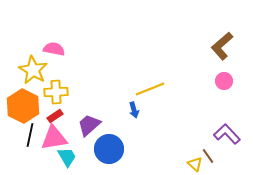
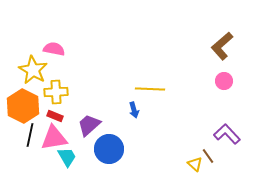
yellow line: rotated 24 degrees clockwise
red rectangle: rotated 56 degrees clockwise
